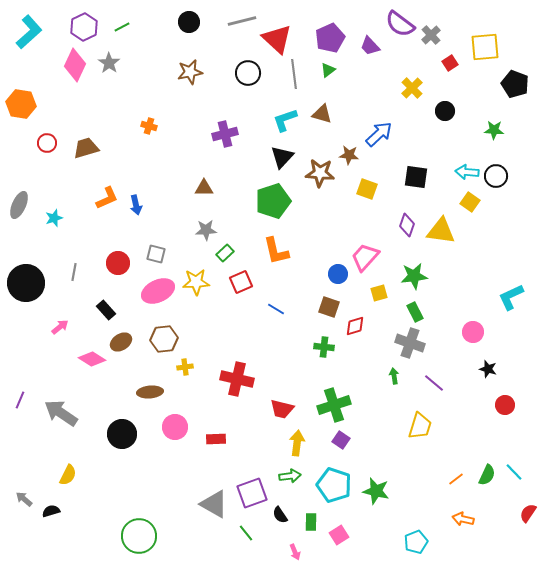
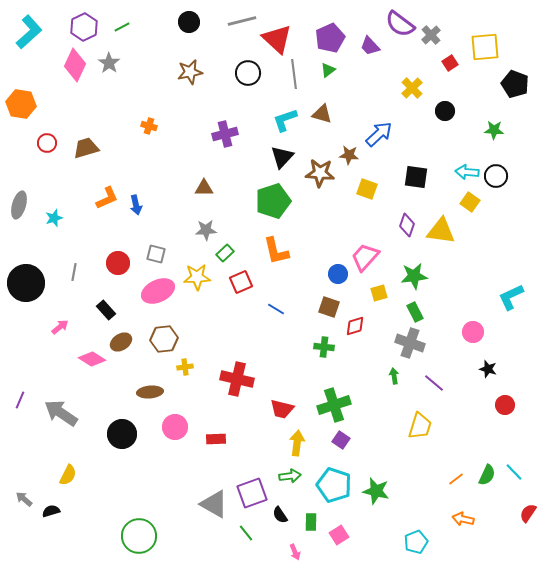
gray ellipse at (19, 205): rotated 8 degrees counterclockwise
yellow star at (196, 282): moved 1 px right, 5 px up
